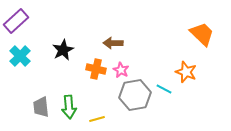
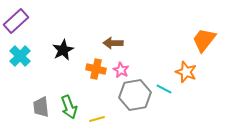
orange trapezoid: moved 2 px right, 6 px down; rotated 96 degrees counterclockwise
green arrow: rotated 15 degrees counterclockwise
